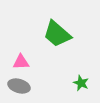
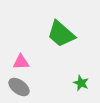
green trapezoid: moved 4 px right
gray ellipse: moved 1 px down; rotated 20 degrees clockwise
